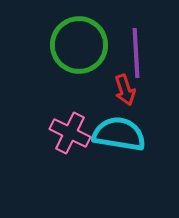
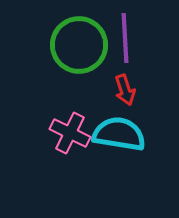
purple line: moved 11 px left, 15 px up
